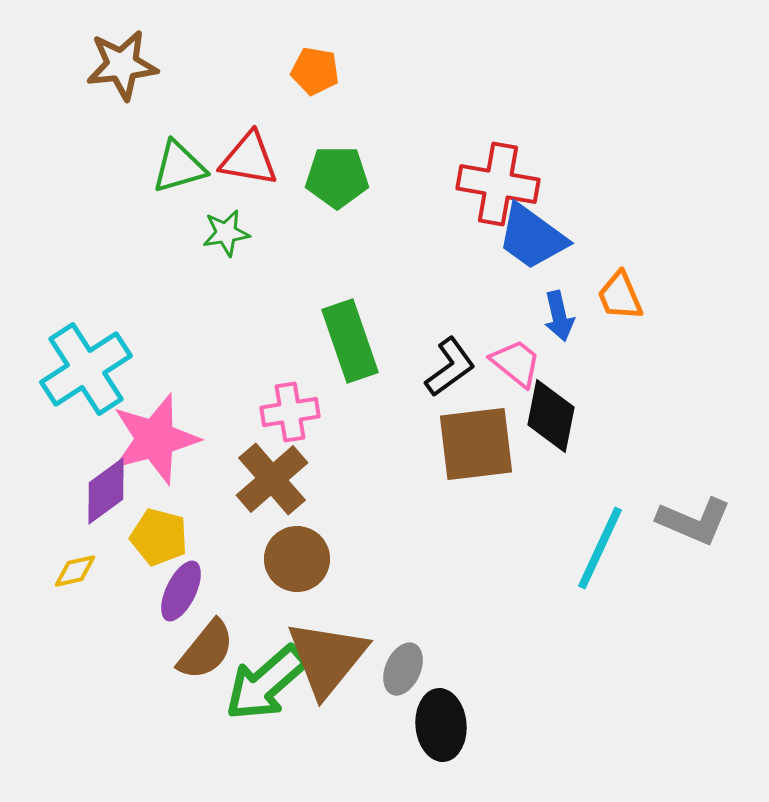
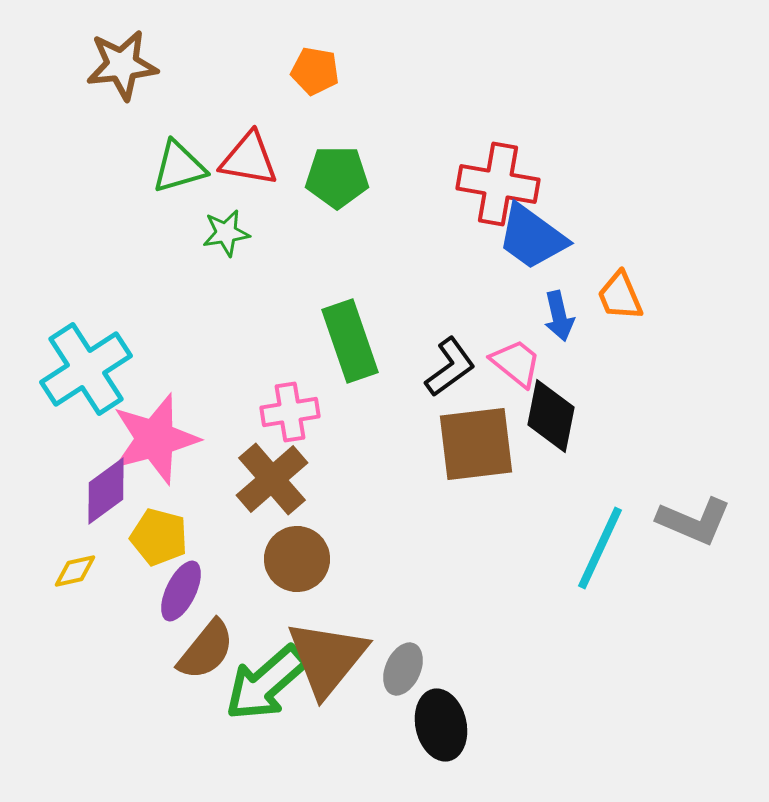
black ellipse: rotated 8 degrees counterclockwise
